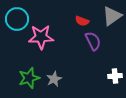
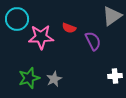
red semicircle: moved 13 px left, 7 px down
